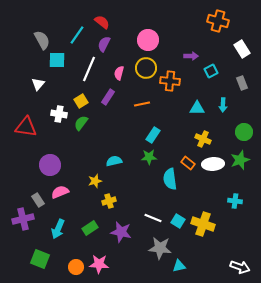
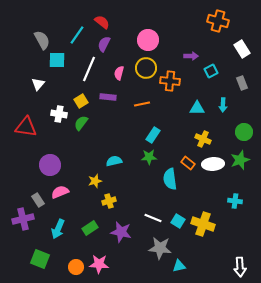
purple rectangle at (108, 97): rotated 63 degrees clockwise
white arrow at (240, 267): rotated 66 degrees clockwise
